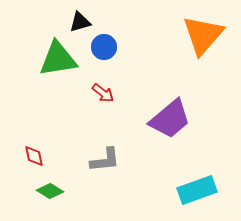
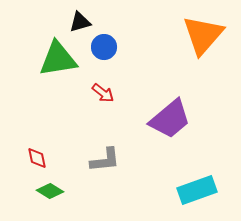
red diamond: moved 3 px right, 2 px down
